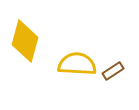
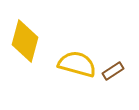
yellow semicircle: rotated 12 degrees clockwise
